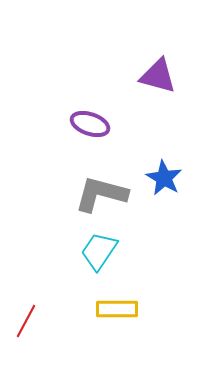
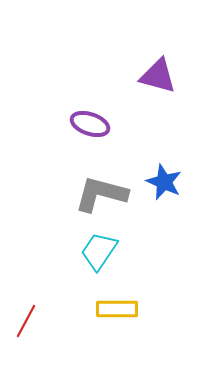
blue star: moved 4 px down; rotated 6 degrees counterclockwise
